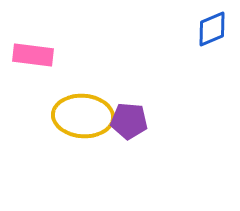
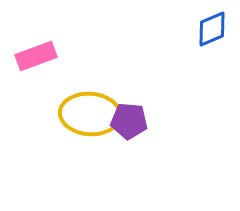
pink rectangle: moved 3 px right, 1 px down; rotated 27 degrees counterclockwise
yellow ellipse: moved 7 px right, 2 px up
